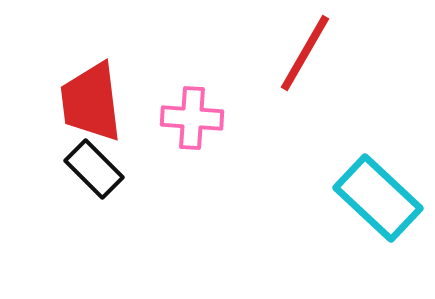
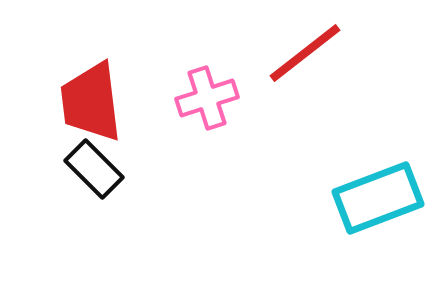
red line: rotated 22 degrees clockwise
pink cross: moved 15 px right, 20 px up; rotated 22 degrees counterclockwise
cyan rectangle: rotated 64 degrees counterclockwise
